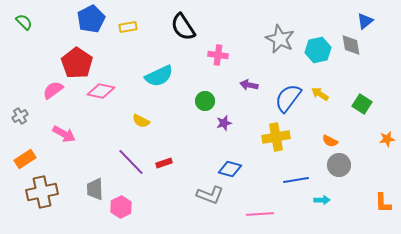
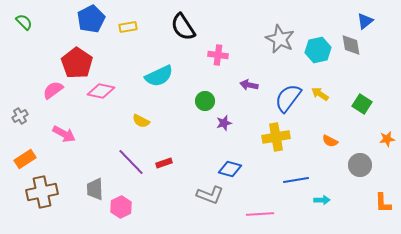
gray circle: moved 21 px right
